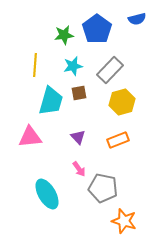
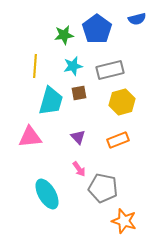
yellow line: moved 1 px down
gray rectangle: rotated 32 degrees clockwise
